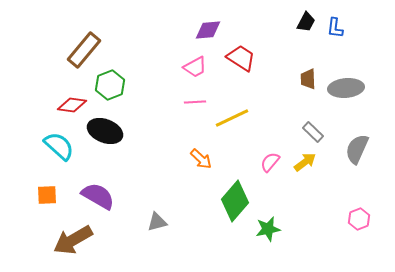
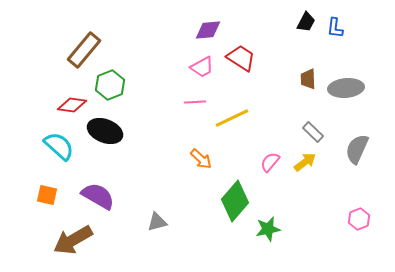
pink trapezoid: moved 7 px right
orange square: rotated 15 degrees clockwise
